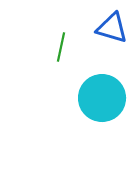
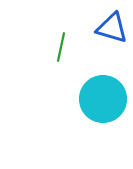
cyan circle: moved 1 px right, 1 px down
